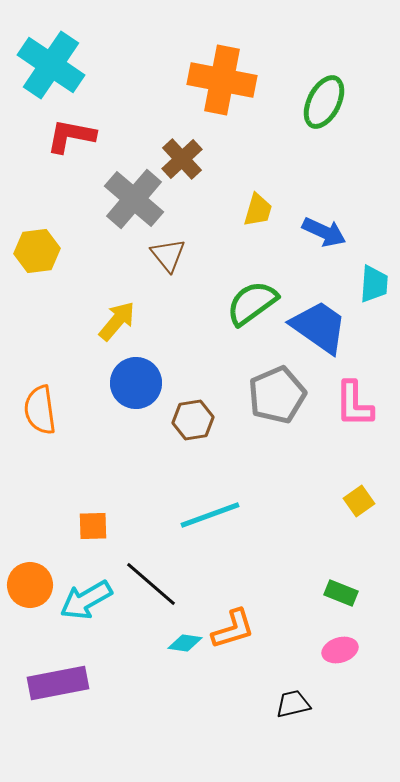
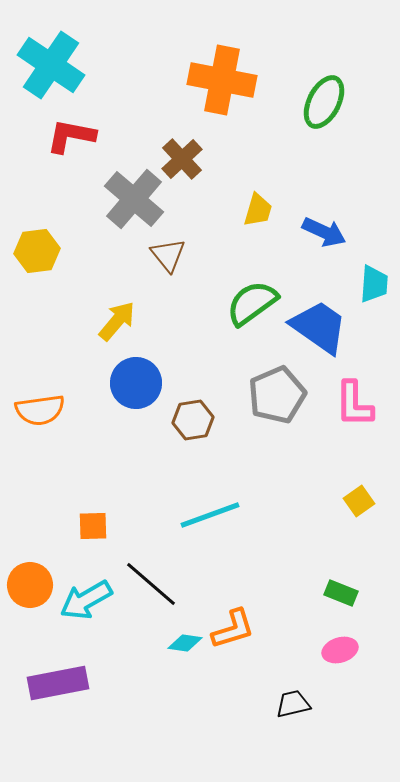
orange semicircle: rotated 90 degrees counterclockwise
